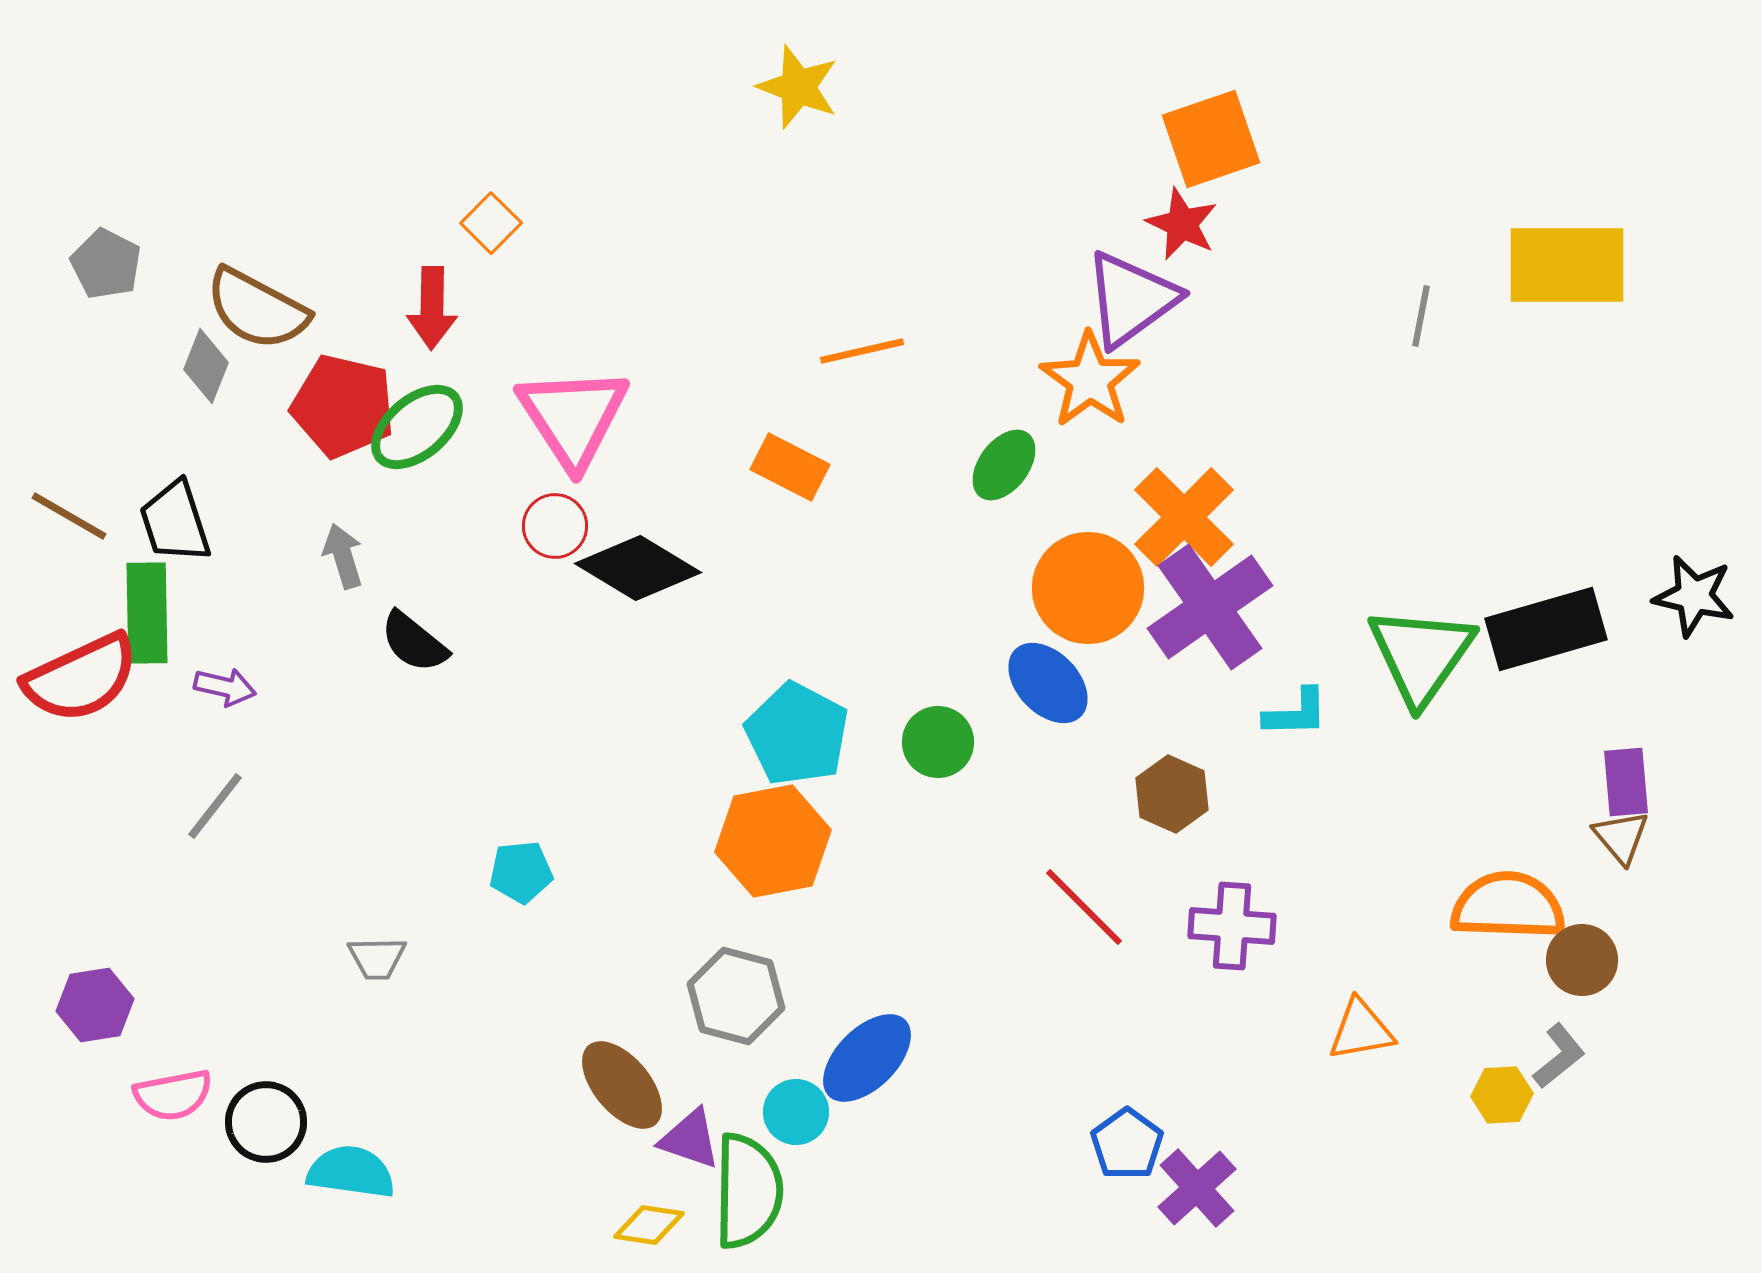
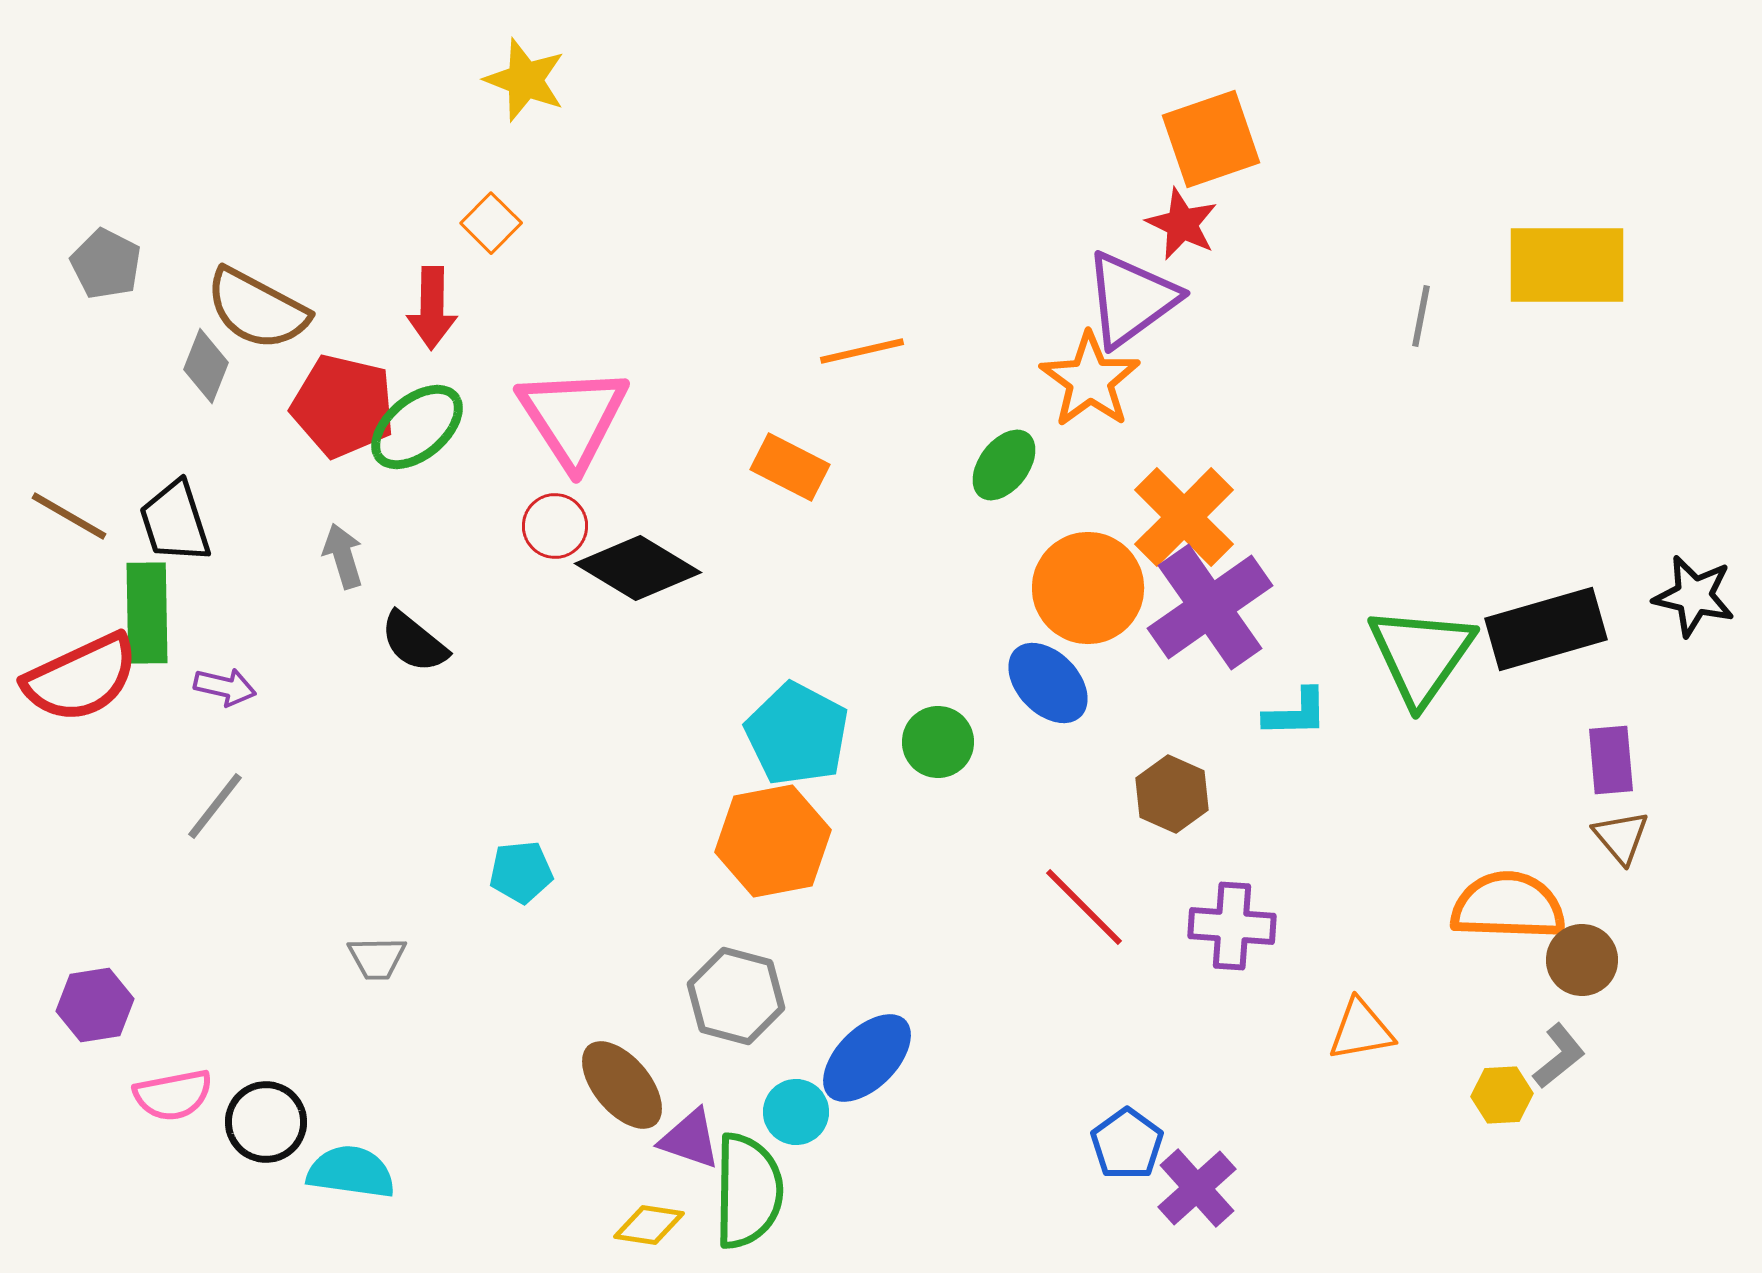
yellow star at (798, 87): moved 273 px left, 7 px up
purple rectangle at (1626, 782): moved 15 px left, 22 px up
